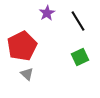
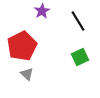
purple star: moved 5 px left, 2 px up
